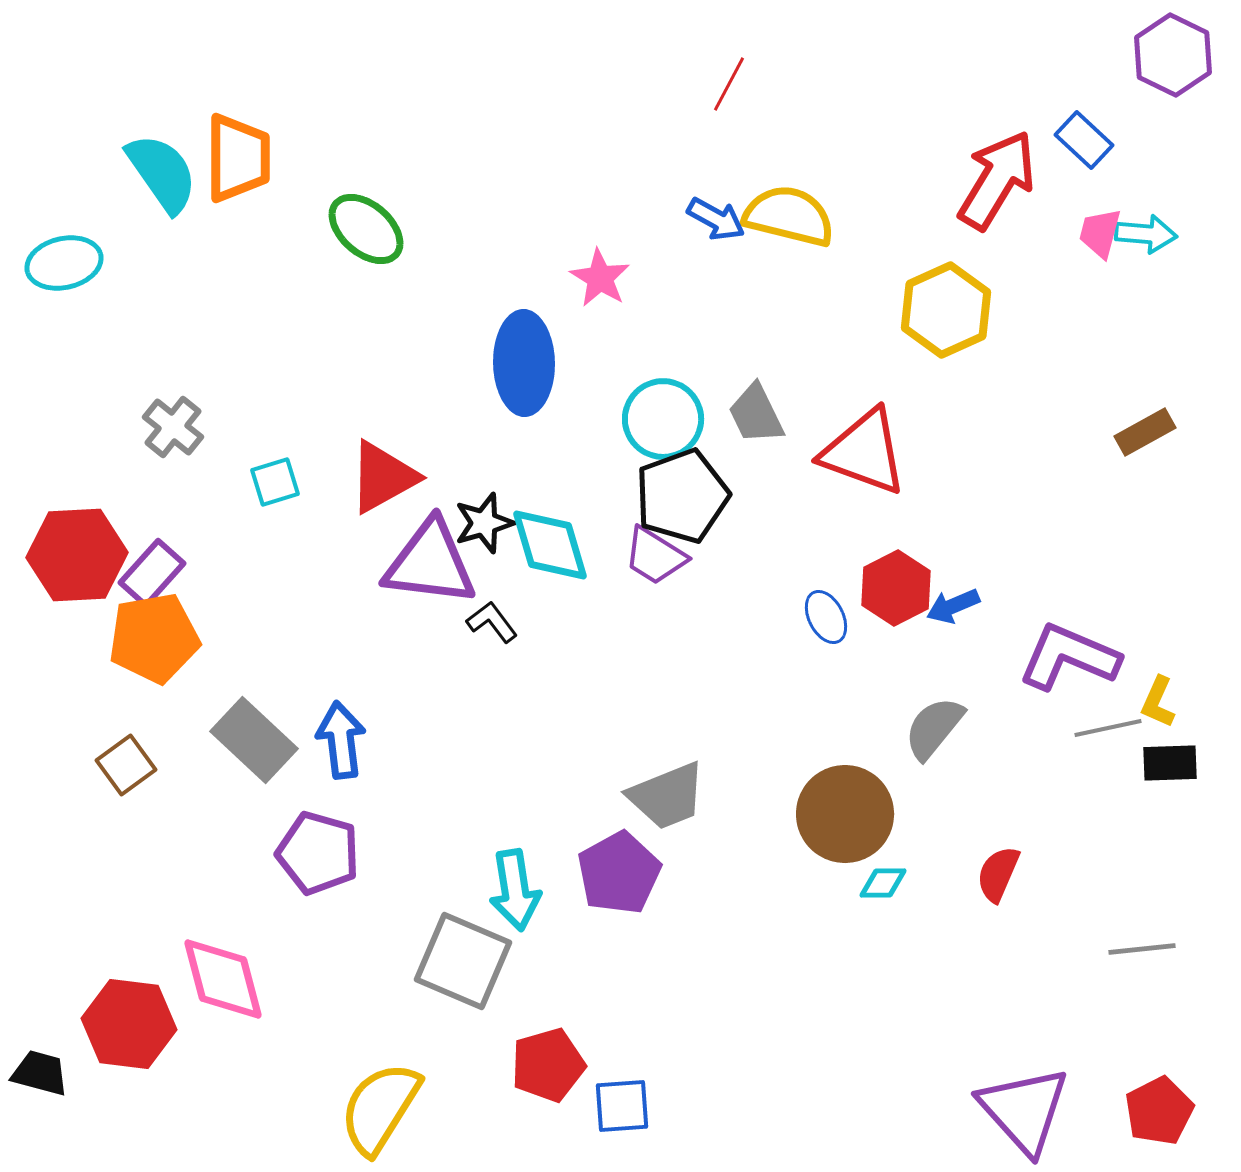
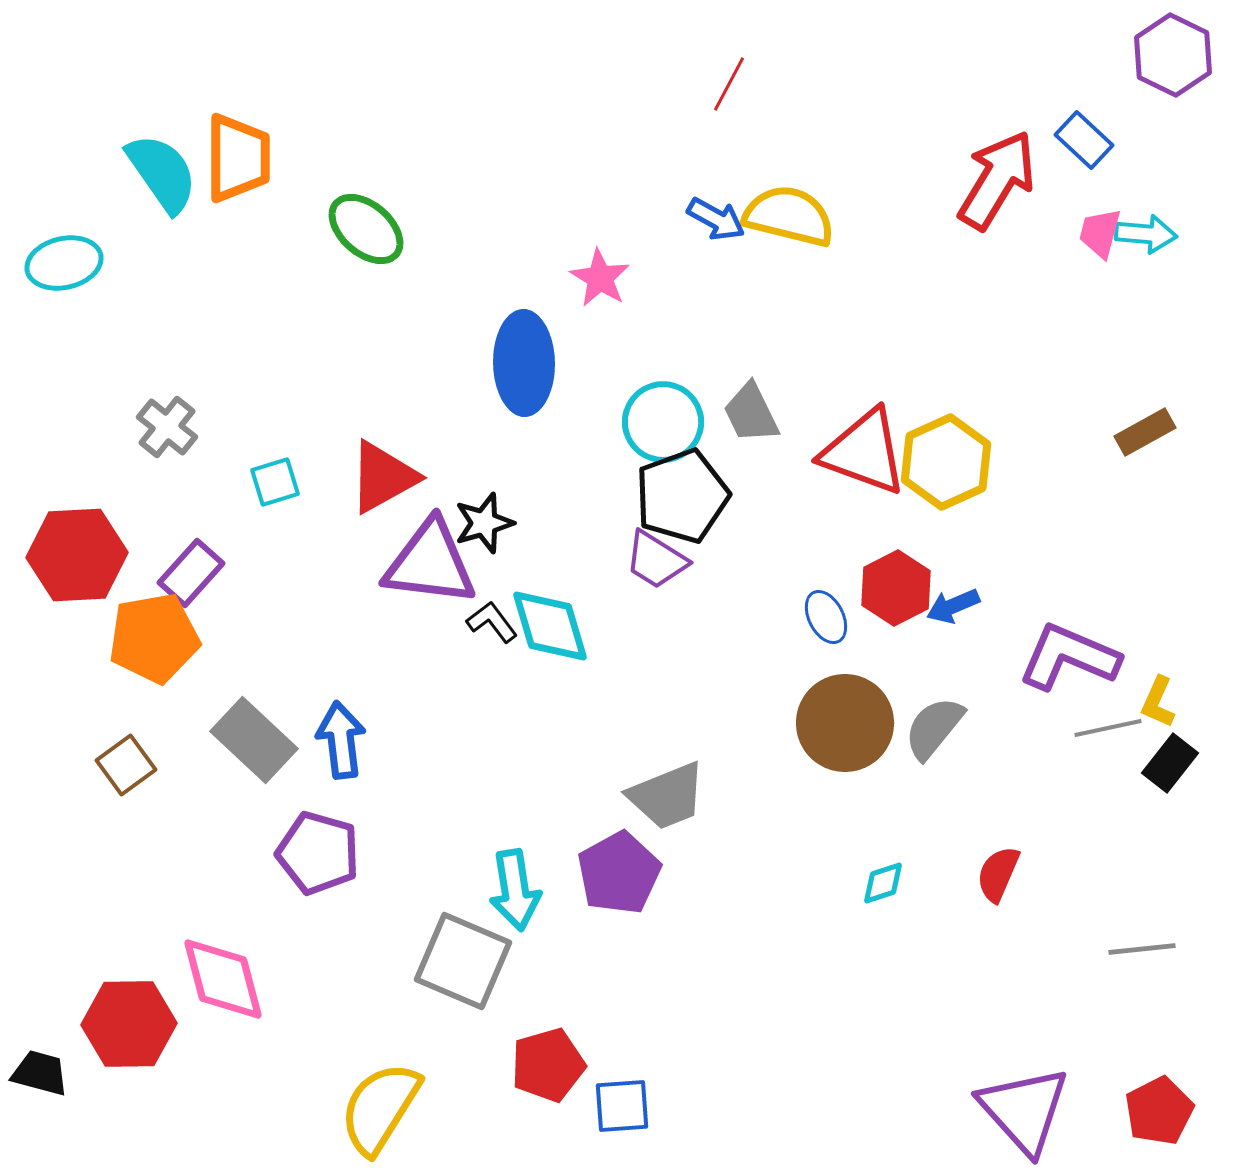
yellow hexagon at (946, 310): moved 152 px down
gray trapezoid at (756, 414): moved 5 px left, 1 px up
cyan circle at (663, 419): moved 3 px down
gray cross at (173, 427): moved 6 px left
cyan diamond at (550, 545): moved 81 px down
purple trapezoid at (655, 556): moved 1 px right, 4 px down
purple rectangle at (152, 573): moved 39 px right
black rectangle at (1170, 763): rotated 50 degrees counterclockwise
brown circle at (845, 814): moved 91 px up
cyan diamond at (883, 883): rotated 18 degrees counterclockwise
red hexagon at (129, 1024): rotated 8 degrees counterclockwise
